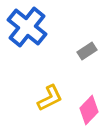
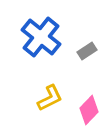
blue cross: moved 14 px right, 10 px down
